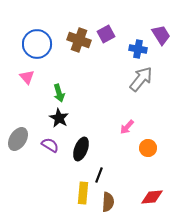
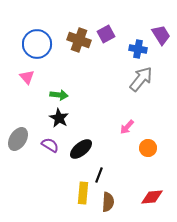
green arrow: moved 2 px down; rotated 66 degrees counterclockwise
black ellipse: rotated 30 degrees clockwise
